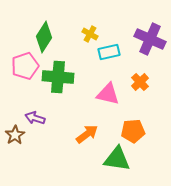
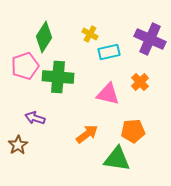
brown star: moved 3 px right, 10 px down
